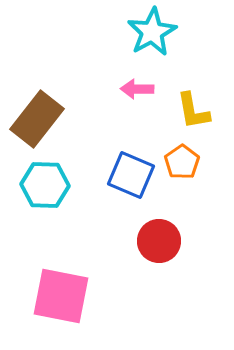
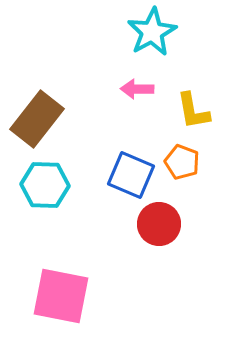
orange pentagon: rotated 16 degrees counterclockwise
red circle: moved 17 px up
